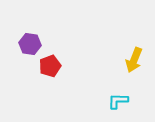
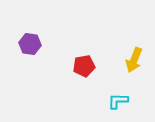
red pentagon: moved 34 px right; rotated 10 degrees clockwise
